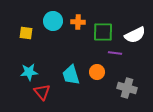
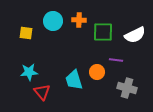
orange cross: moved 1 px right, 2 px up
purple line: moved 1 px right, 7 px down
cyan trapezoid: moved 3 px right, 5 px down
